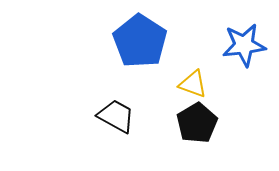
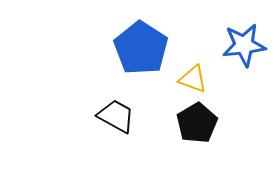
blue pentagon: moved 1 px right, 7 px down
yellow triangle: moved 5 px up
